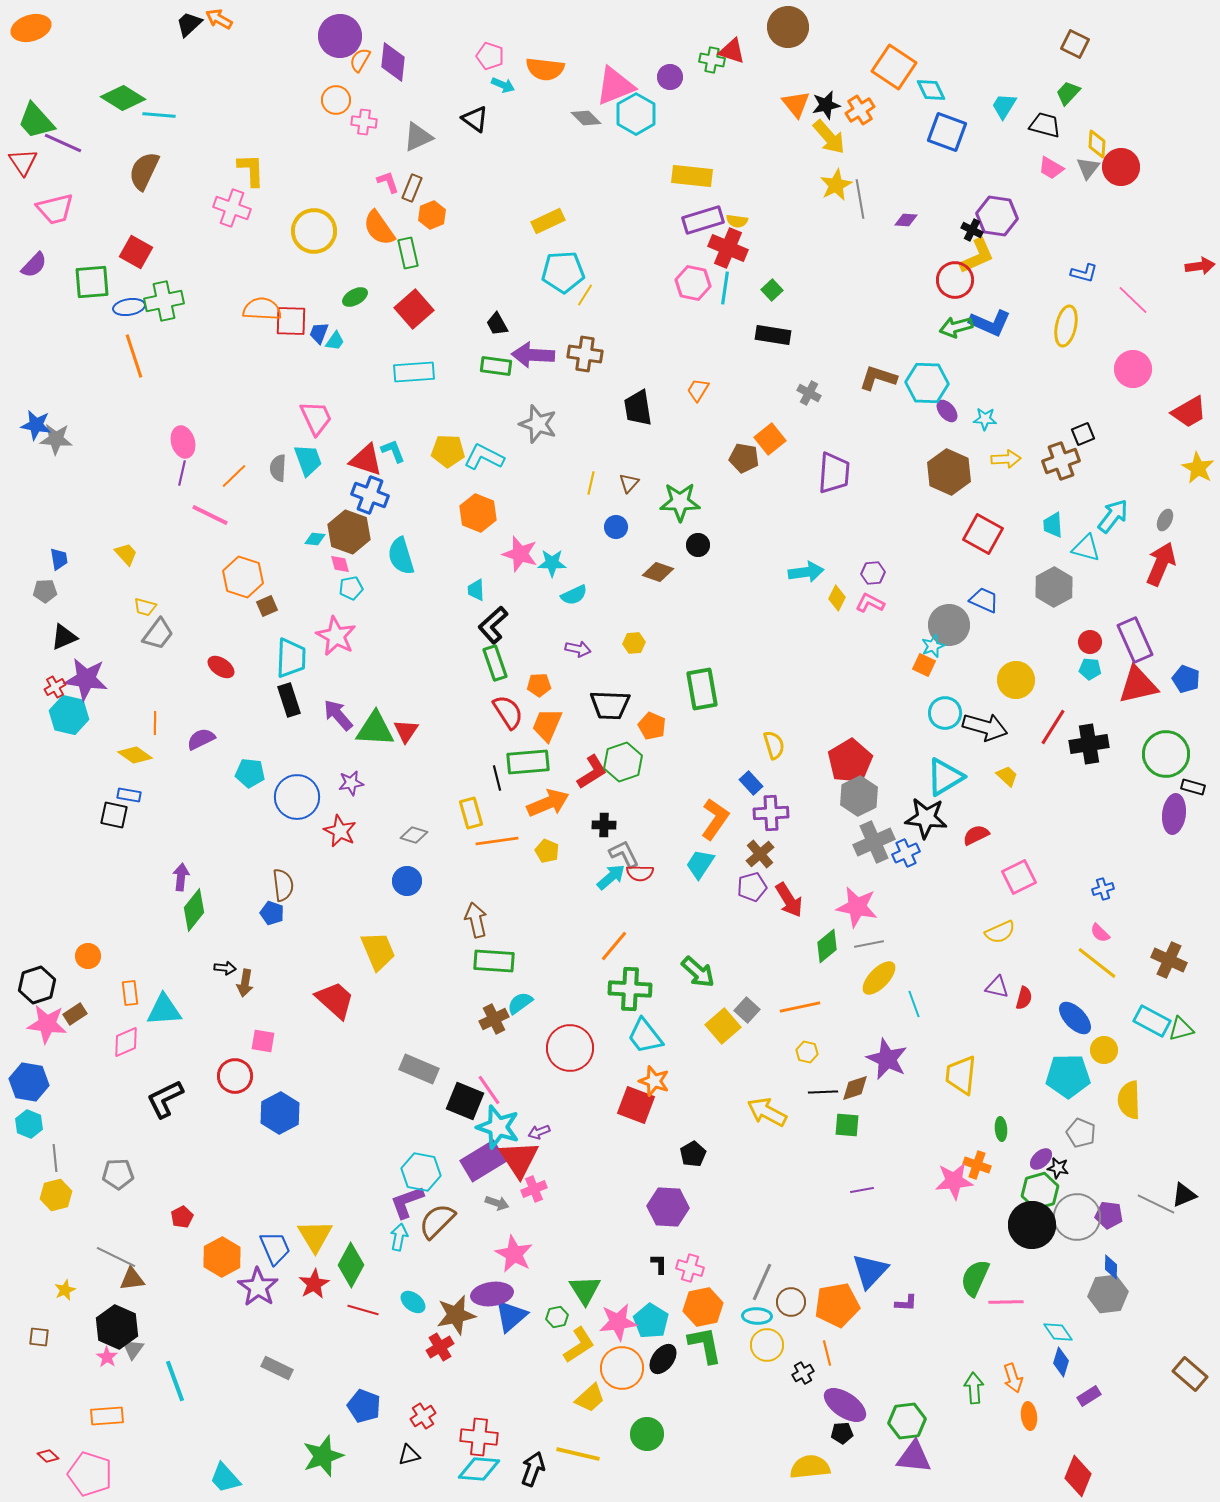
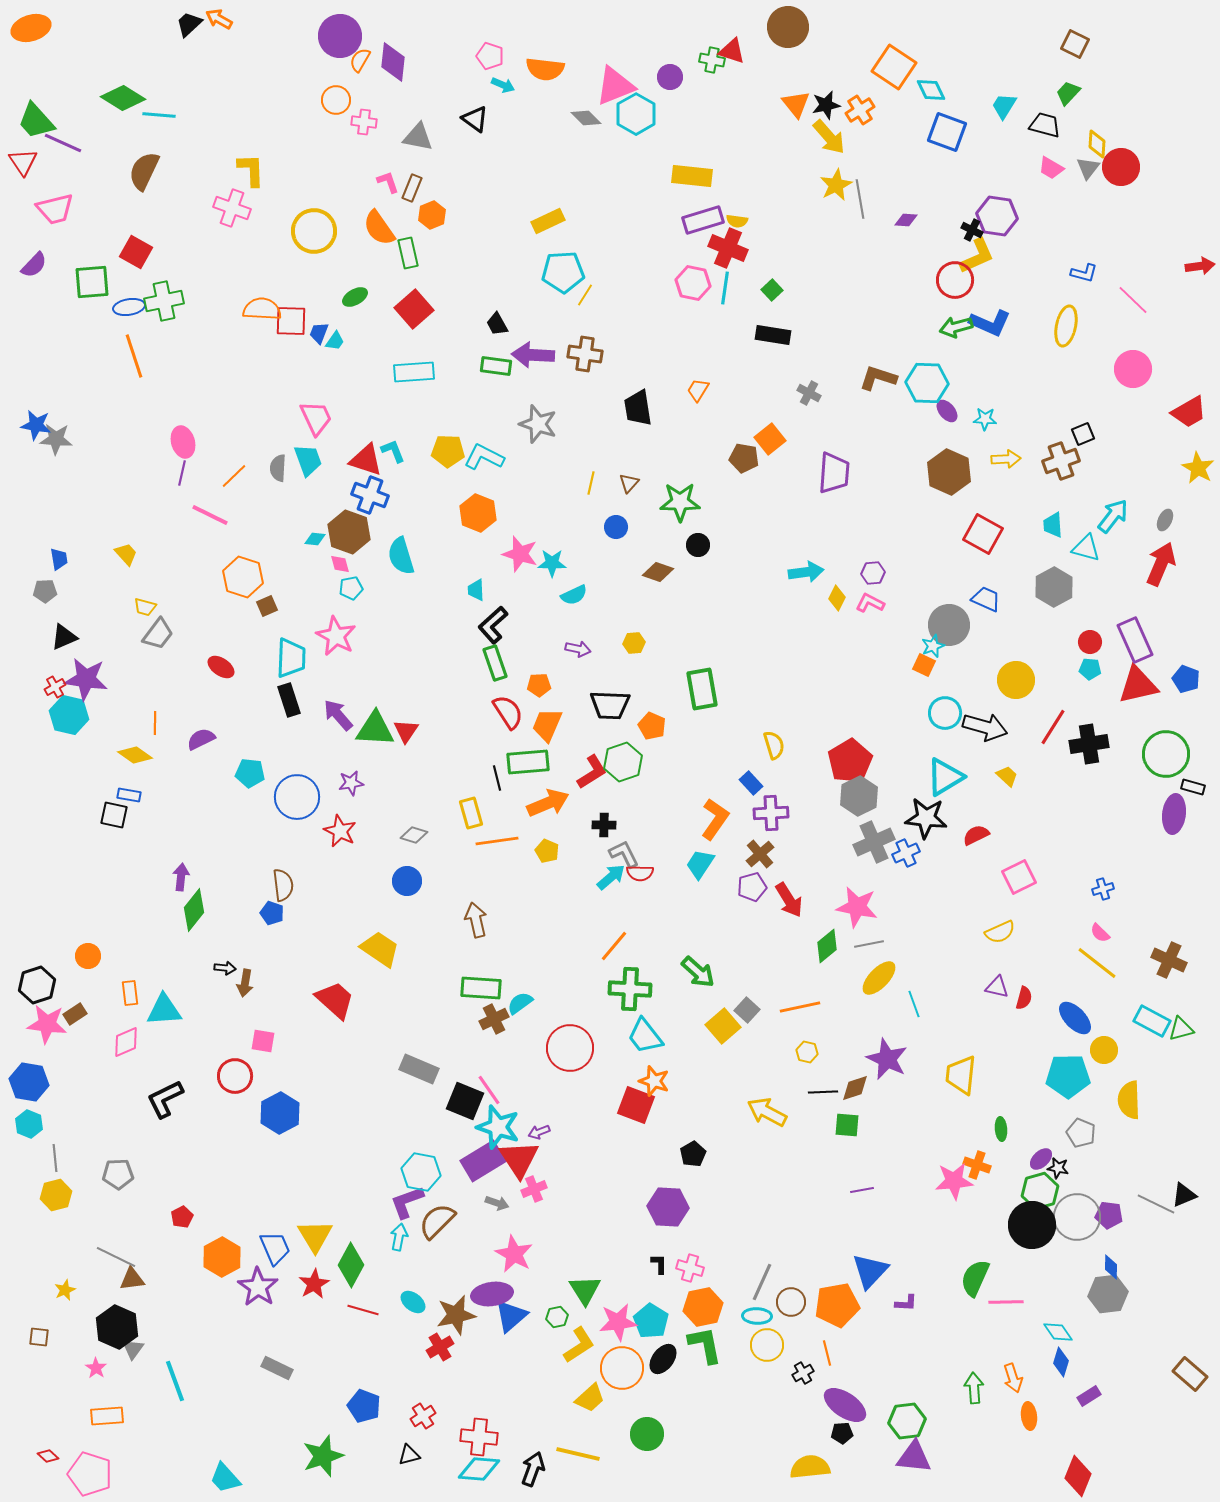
gray triangle at (418, 137): rotated 36 degrees clockwise
blue trapezoid at (984, 600): moved 2 px right, 1 px up
yellow trapezoid at (378, 951): moved 2 px right, 2 px up; rotated 33 degrees counterclockwise
green rectangle at (494, 961): moved 13 px left, 27 px down
pink star at (107, 1357): moved 11 px left, 11 px down
